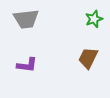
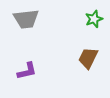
purple L-shape: moved 6 px down; rotated 20 degrees counterclockwise
